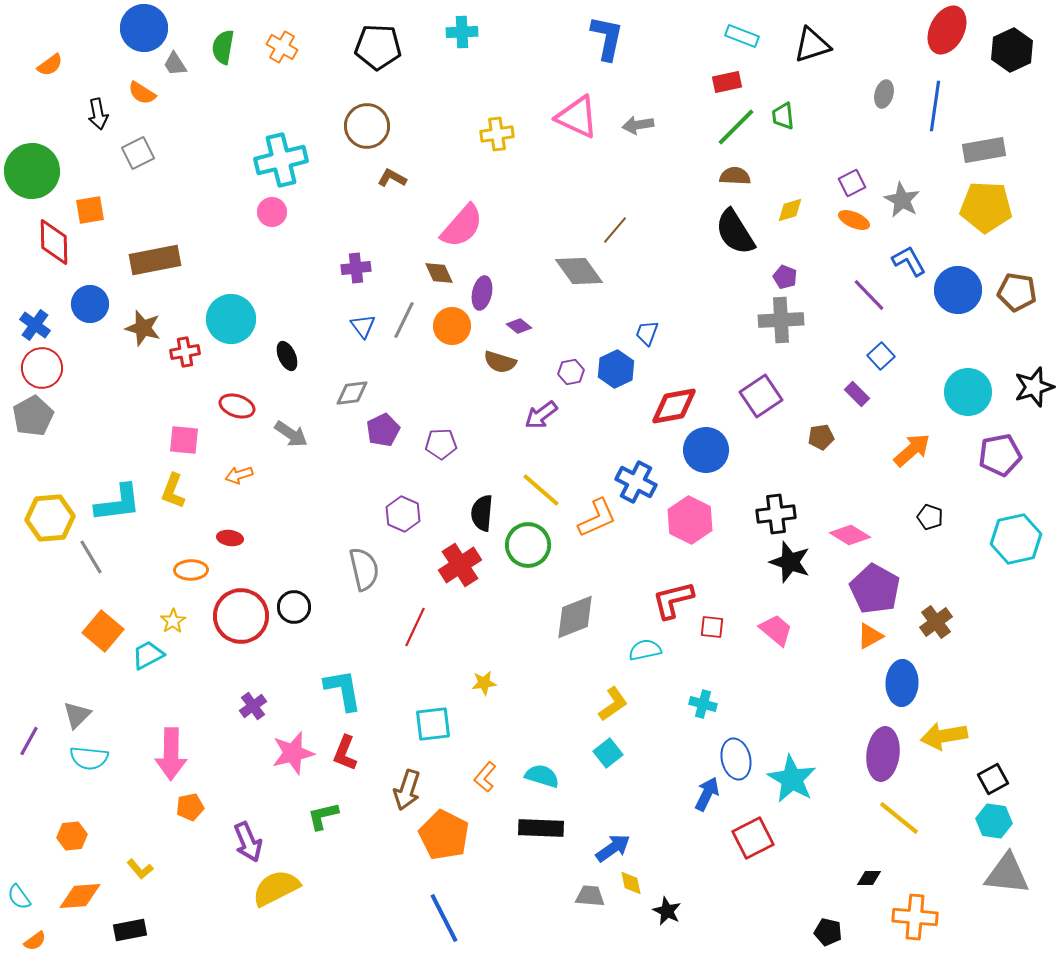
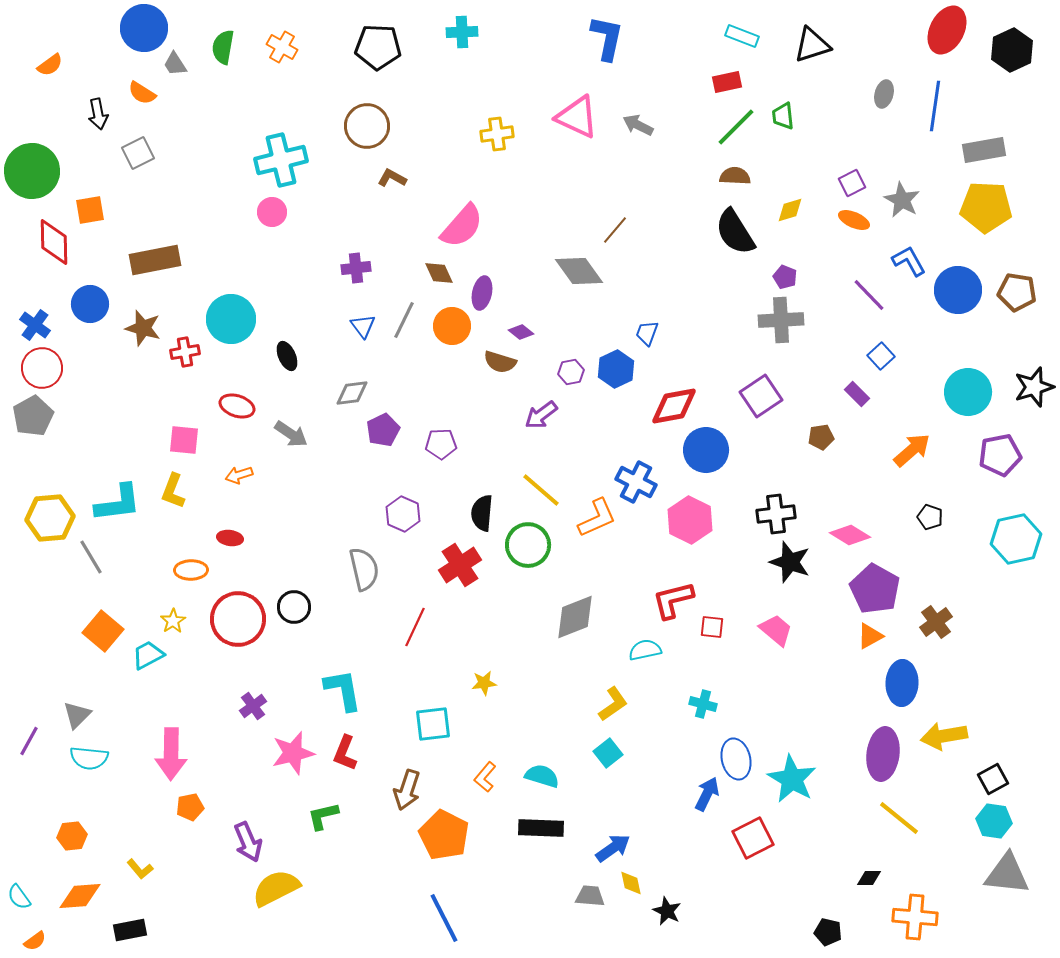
gray arrow at (638, 125): rotated 36 degrees clockwise
purple diamond at (519, 326): moved 2 px right, 6 px down
red circle at (241, 616): moved 3 px left, 3 px down
